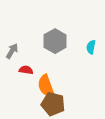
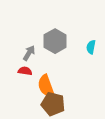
gray arrow: moved 17 px right, 2 px down
red semicircle: moved 1 px left, 1 px down
